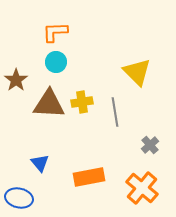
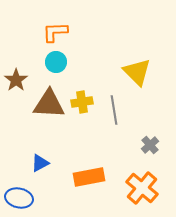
gray line: moved 1 px left, 2 px up
blue triangle: rotated 42 degrees clockwise
